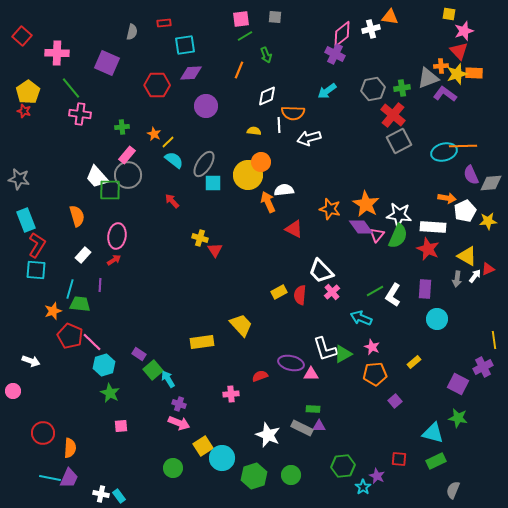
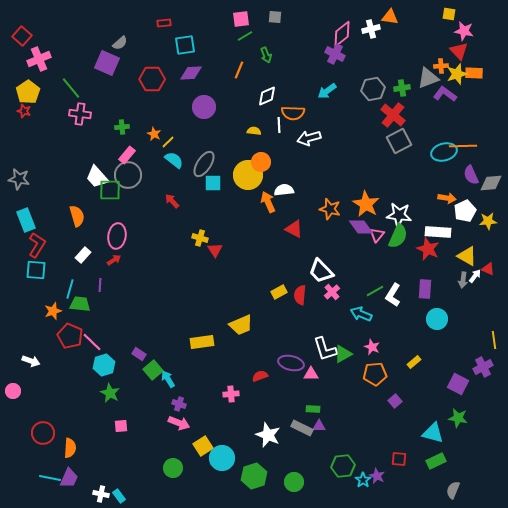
pink star at (464, 31): rotated 30 degrees clockwise
gray semicircle at (132, 32): moved 12 px left, 11 px down; rotated 35 degrees clockwise
pink cross at (57, 53): moved 18 px left, 6 px down; rotated 25 degrees counterclockwise
red hexagon at (157, 85): moved 5 px left, 6 px up
purple circle at (206, 106): moved 2 px left, 1 px down
white rectangle at (433, 227): moved 5 px right, 5 px down
red triangle at (488, 269): rotated 48 degrees clockwise
gray arrow at (457, 279): moved 6 px right, 1 px down
cyan arrow at (361, 318): moved 4 px up
yellow trapezoid at (241, 325): rotated 110 degrees clockwise
green circle at (291, 475): moved 3 px right, 7 px down
cyan star at (363, 487): moved 7 px up
